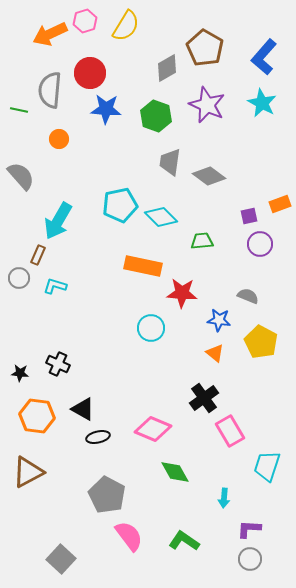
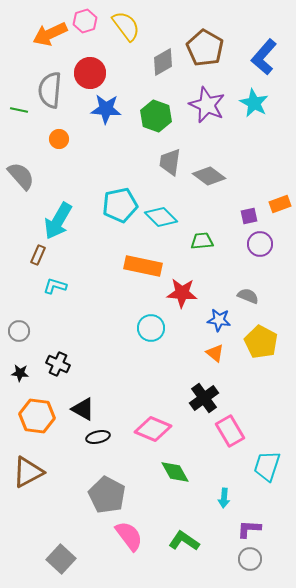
yellow semicircle at (126, 26): rotated 68 degrees counterclockwise
gray diamond at (167, 68): moved 4 px left, 6 px up
cyan star at (262, 103): moved 8 px left
gray circle at (19, 278): moved 53 px down
